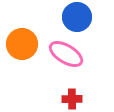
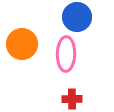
pink ellipse: rotated 60 degrees clockwise
